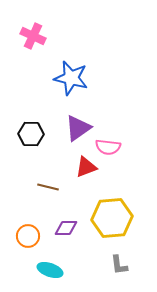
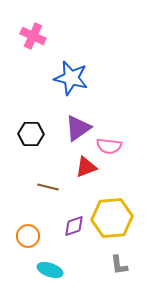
pink semicircle: moved 1 px right, 1 px up
purple diamond: moved 8 px right, 2 px up; rotated 20 degrees counterclockwise
